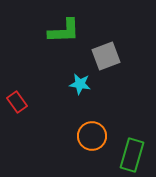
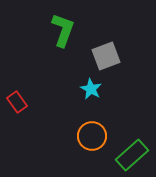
green L-shape: moved 1 px left, 1 px up; rotated 68 degrees counterclockwise
cyan star: moved 11 px right, 5 px down; rotated 20 degrees clockwise
green rectangle: rotated 32 degrees clockwise
